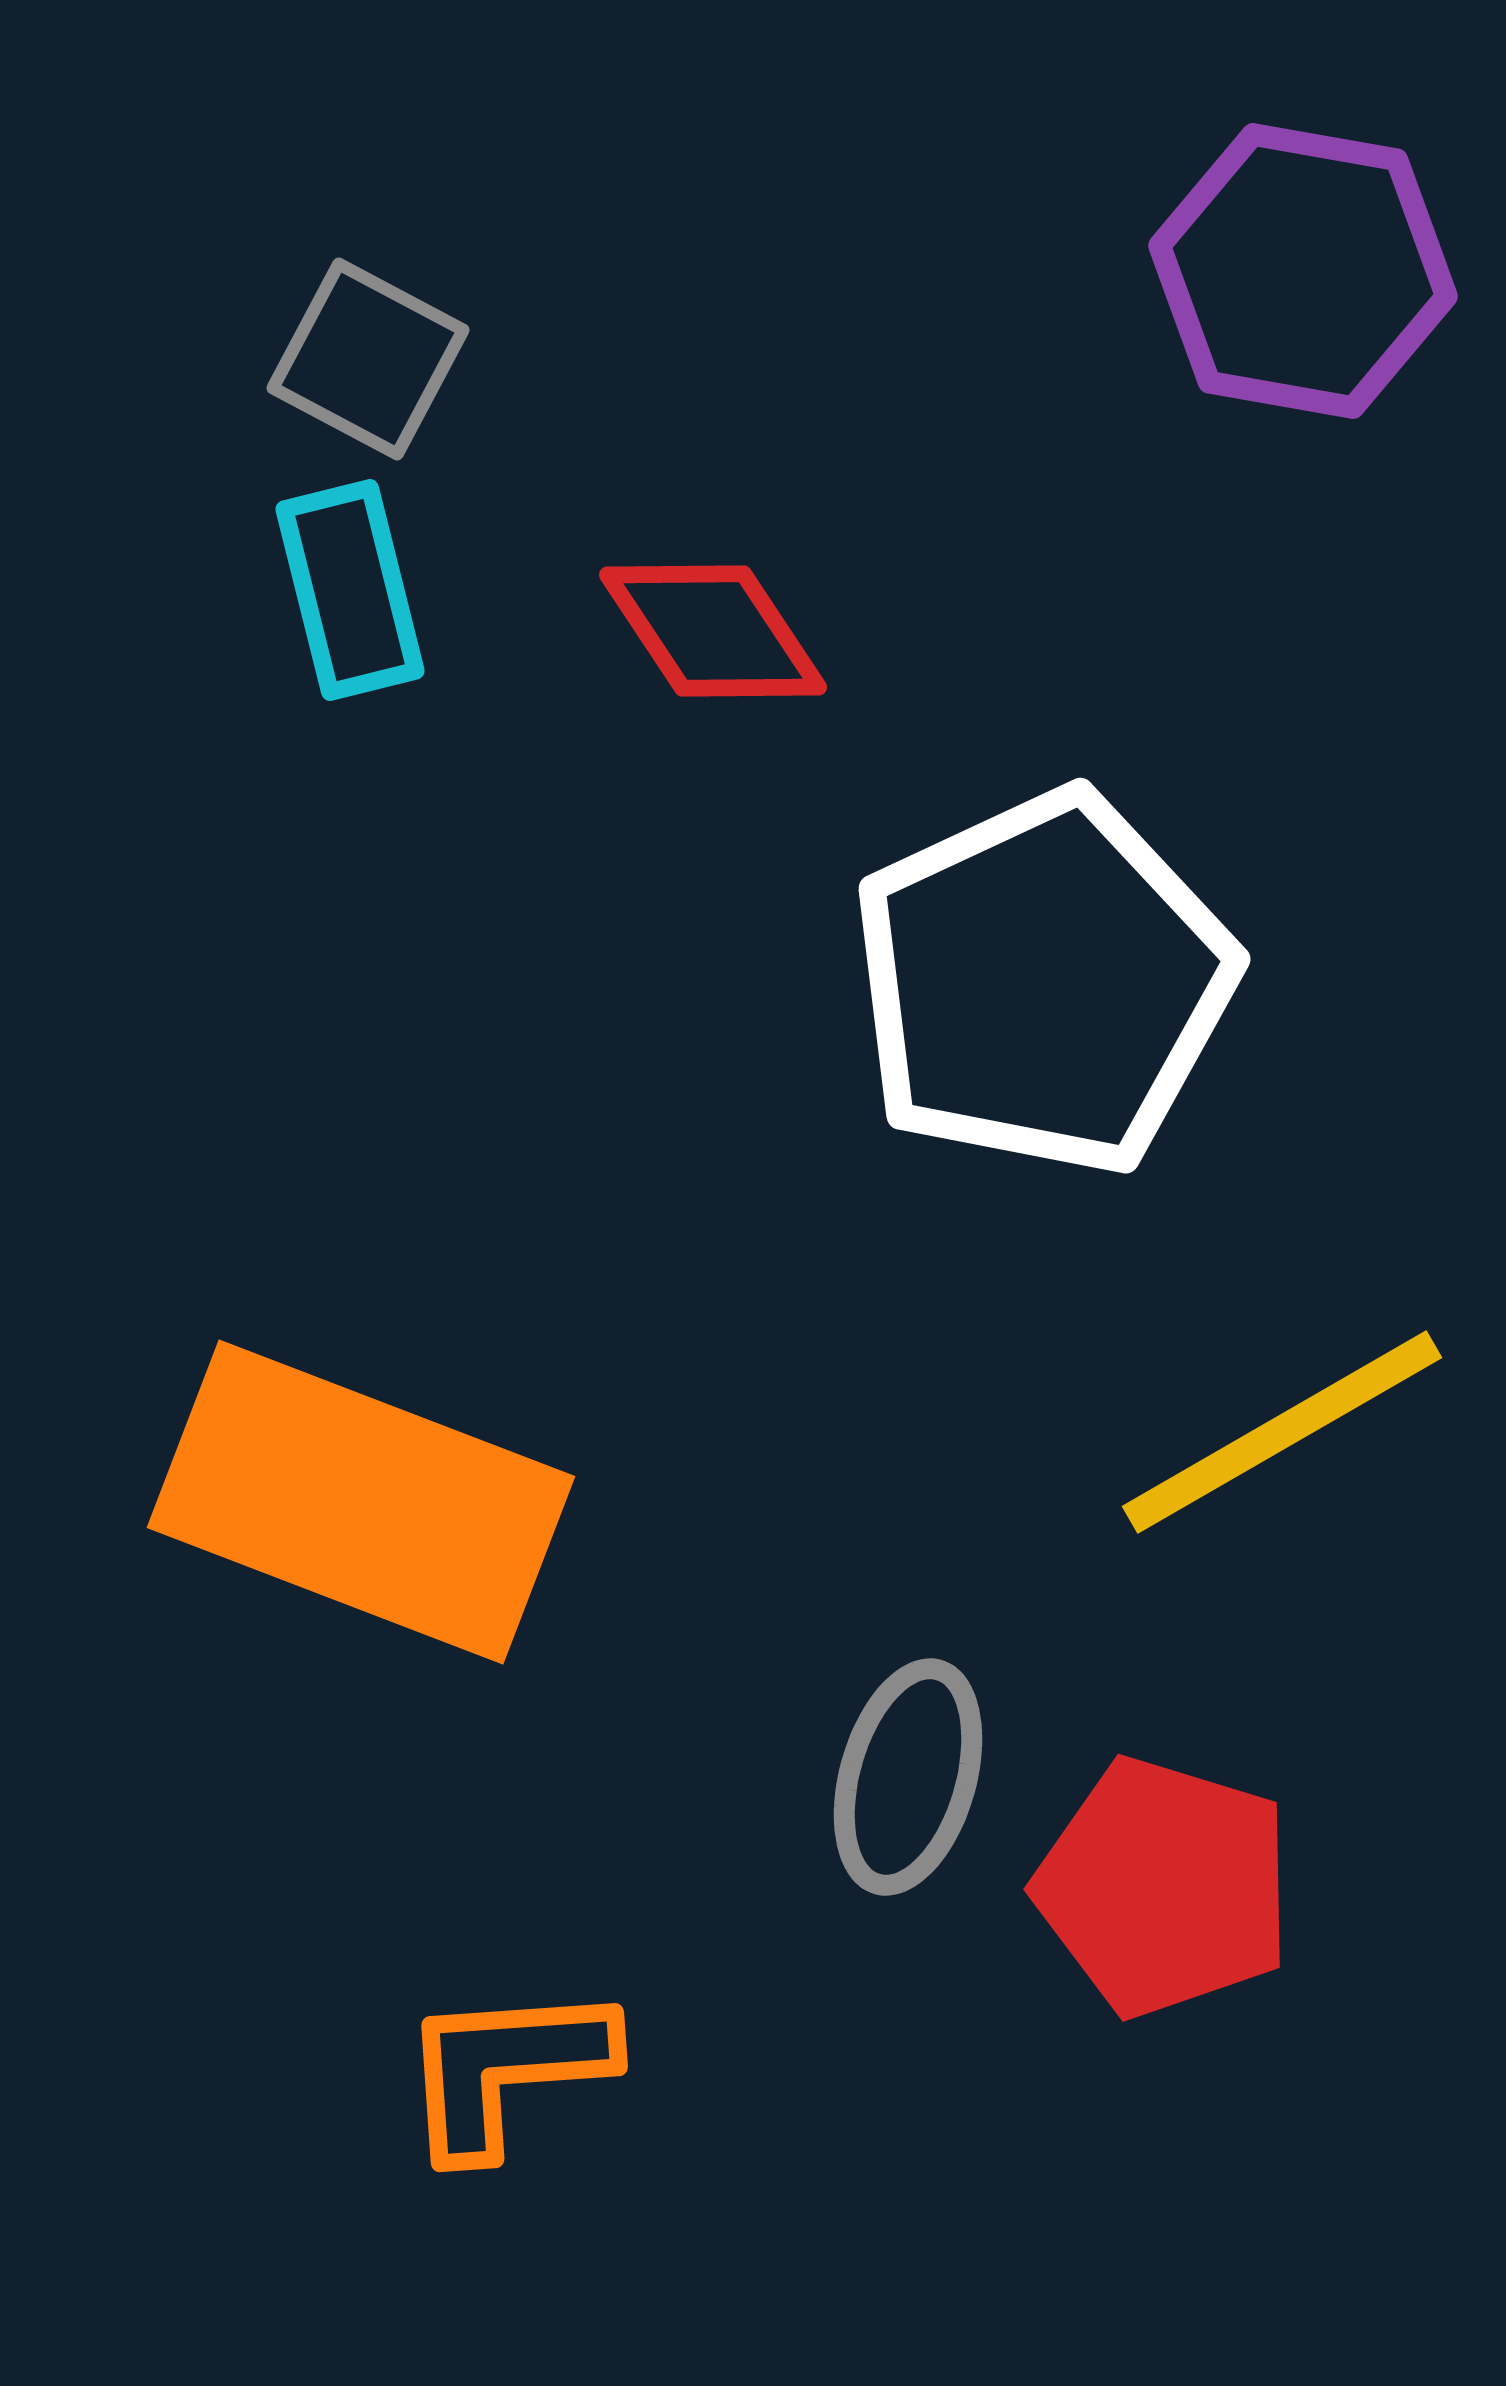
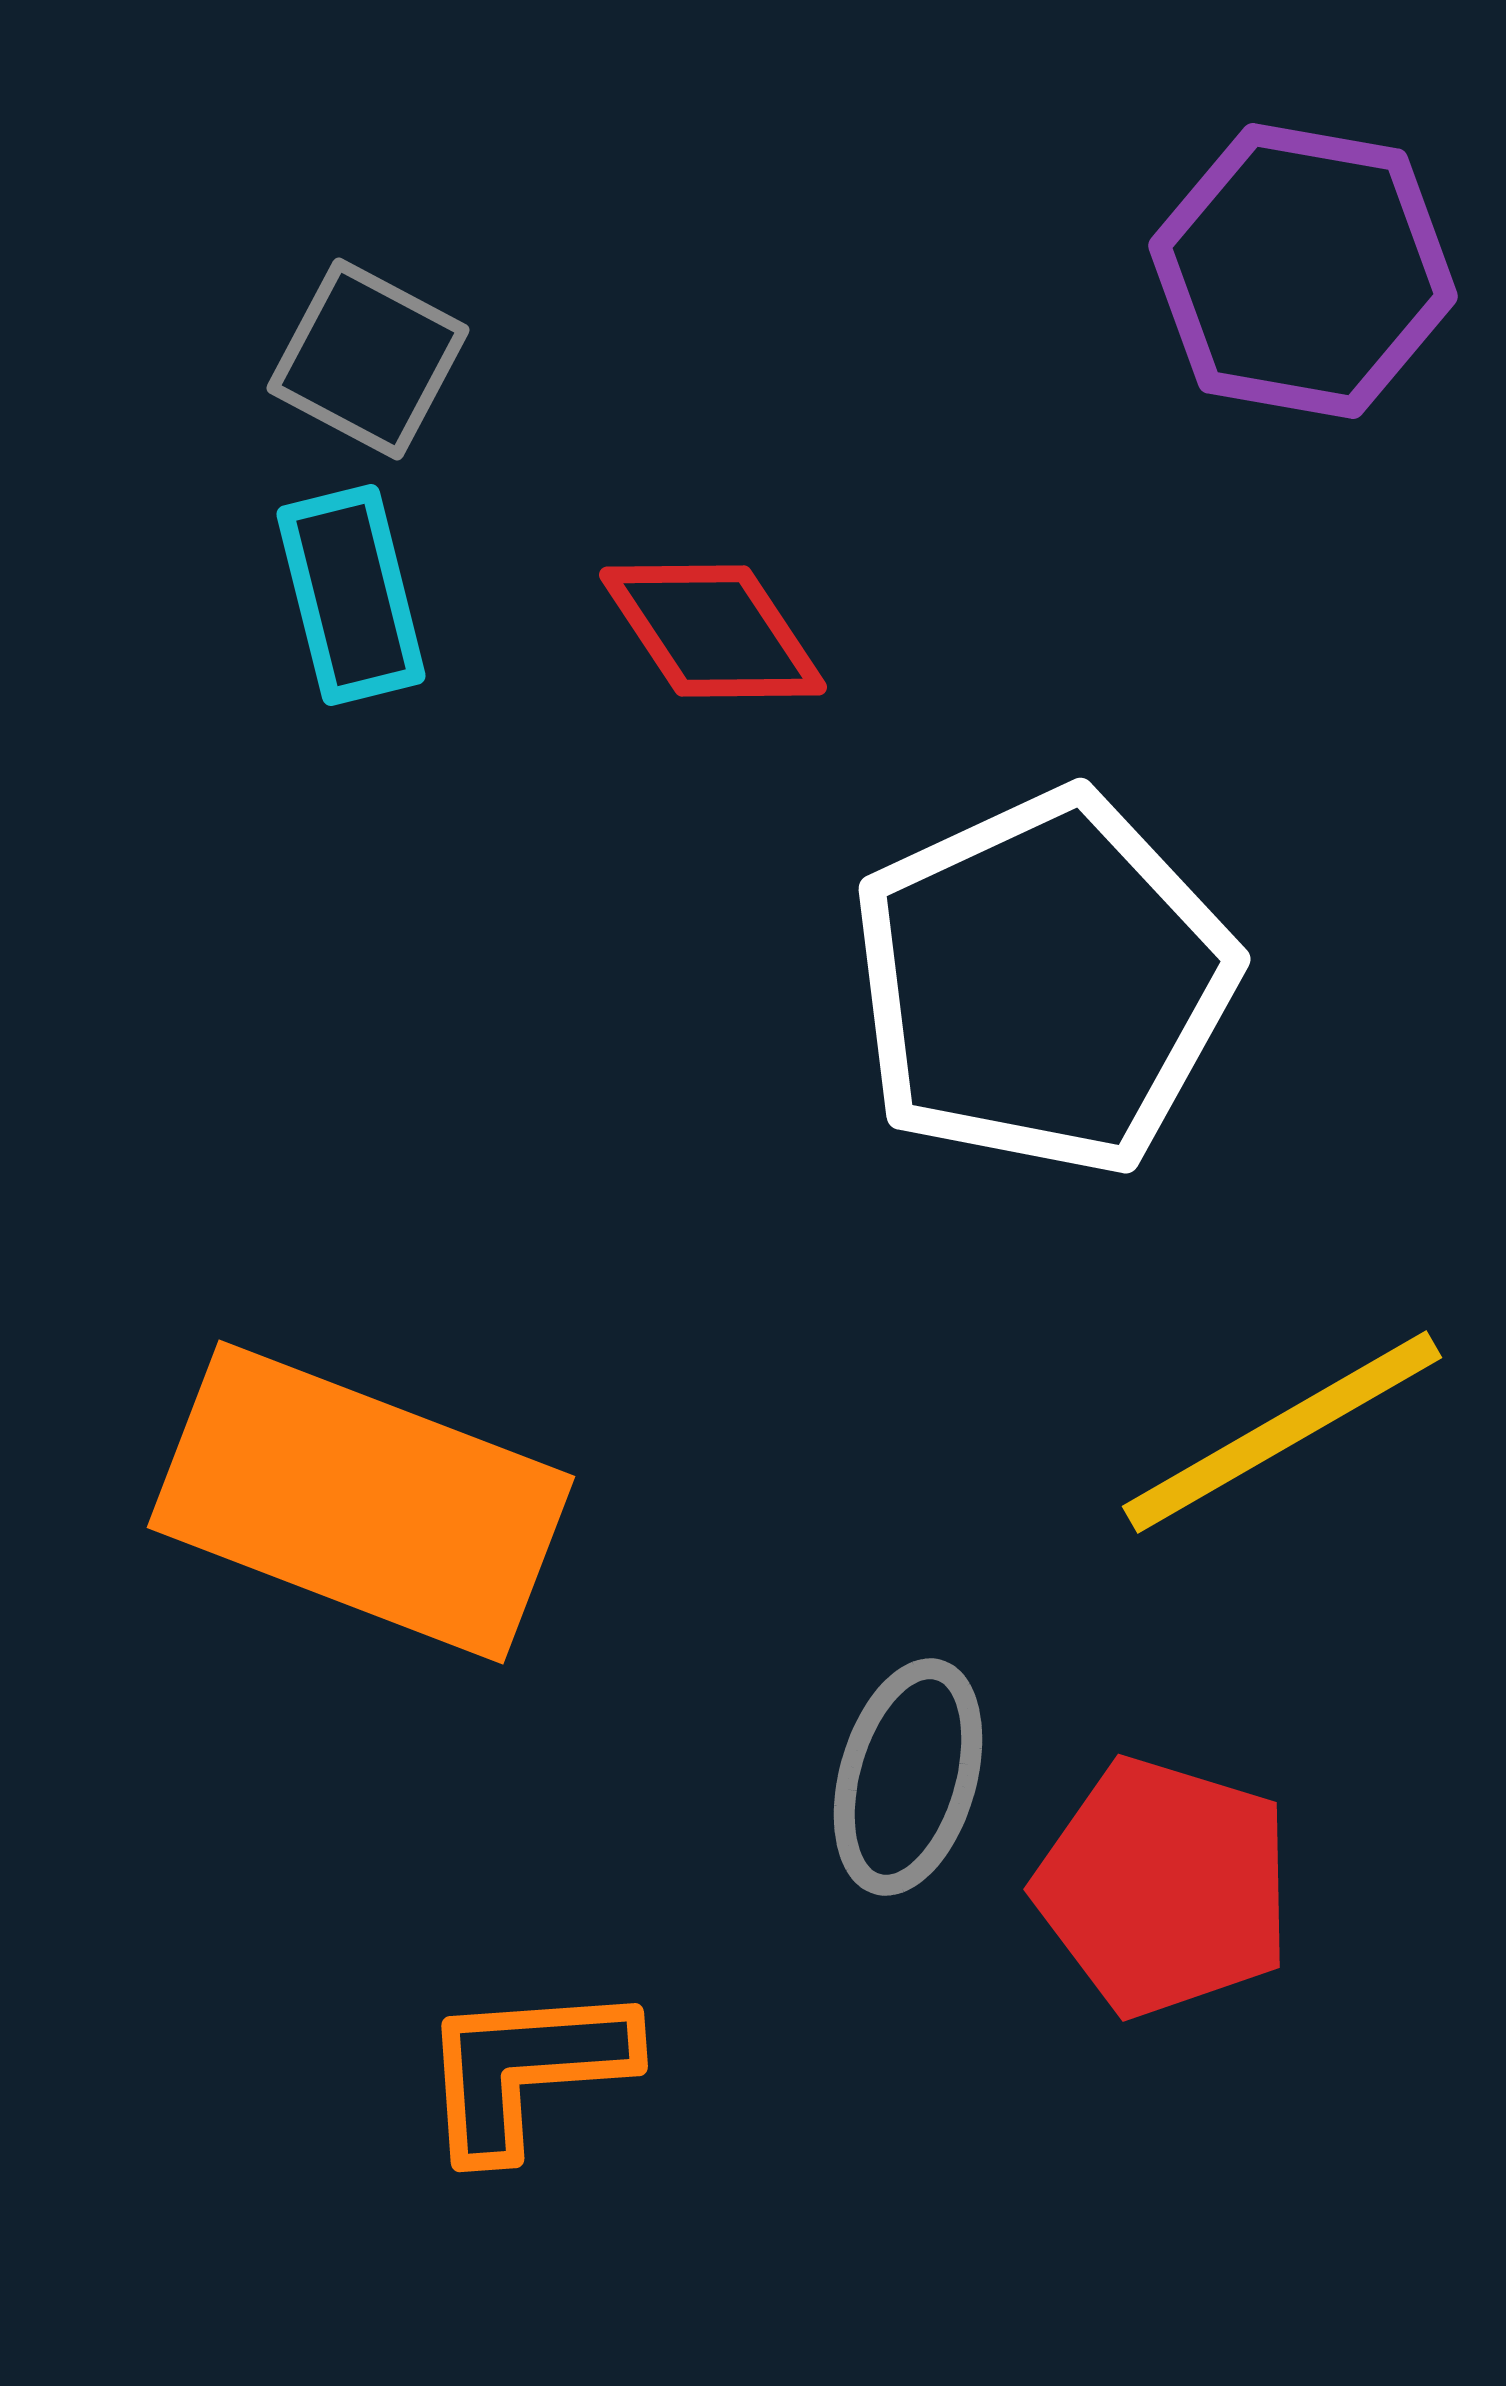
cyan rectangle: moved 1 px right, 5 px down
orange L-shape: moved 20 px right
